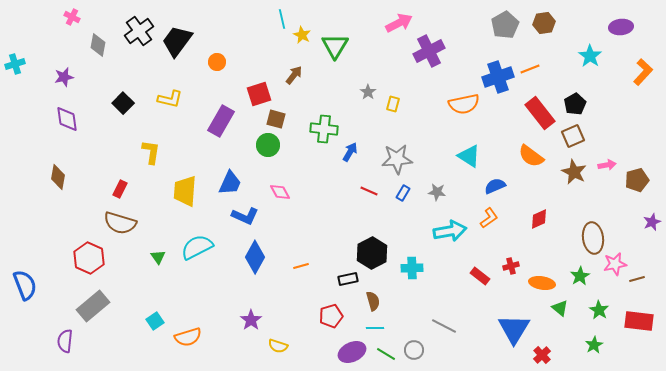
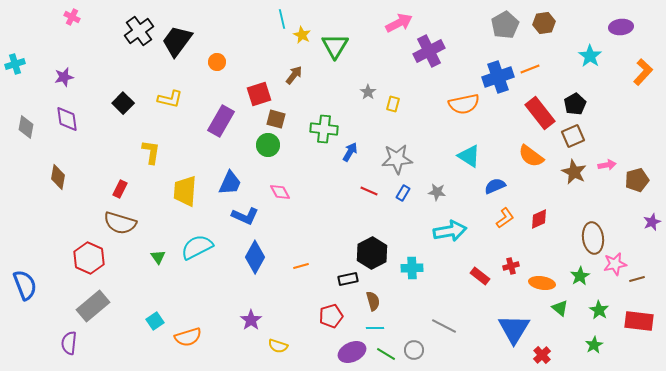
gray diamond at (98, 45): moved 72 px left, 82 px down
orange L-shape at (489, 218): moved 16 px right
purple semicircle at (65, 341): moved 4 px right, 2 px down
